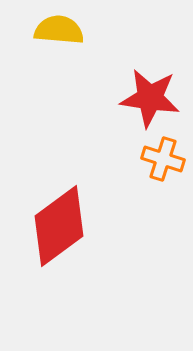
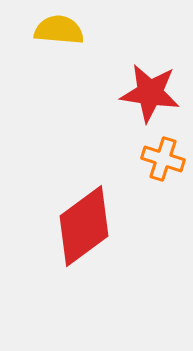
red star: moved 5 px up
red diamond: moved 25 px right
